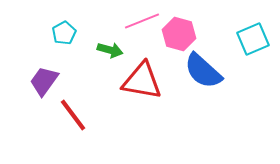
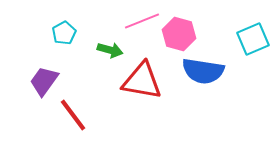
blue semicircle: rotated 33 degrees counterclockwise
